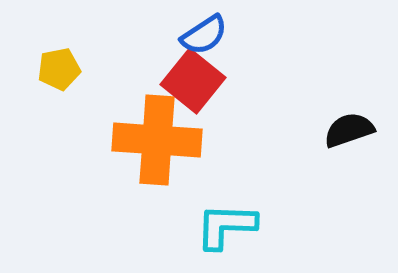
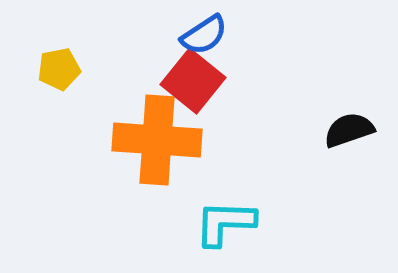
cyan L-shape: moved 1 px left, 3 px up
